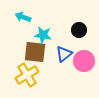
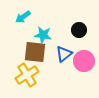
cyan arrow: rotated 56 degrees counterclockwise
